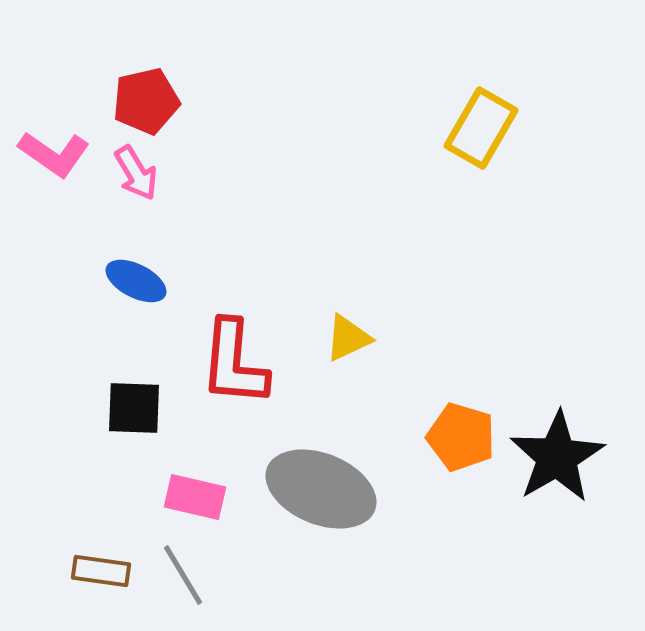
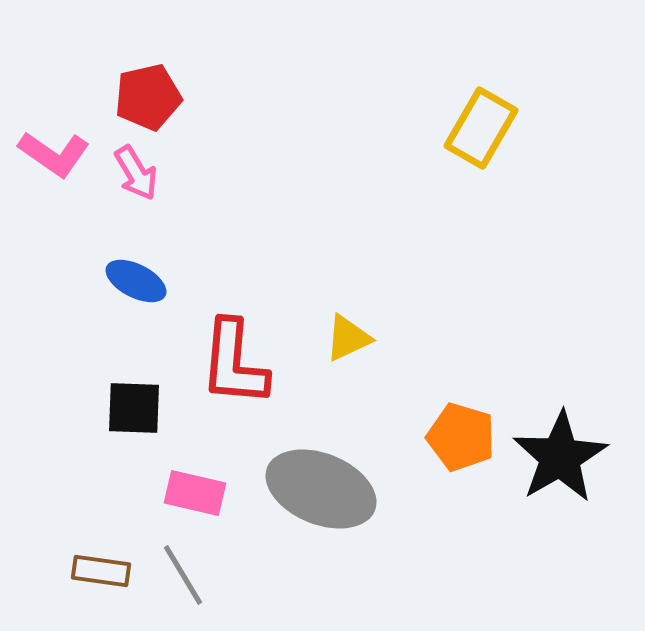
red pentagon: moved 2 px right, 4 px up
black star: moved 3 px right
pink rectangle: moved 4 px up
